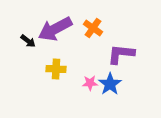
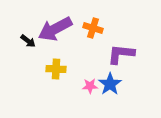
orange cross: rotated 18 degrees counterclockwise
pink star: moved 3 px down
